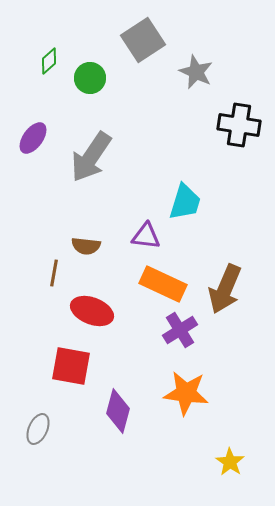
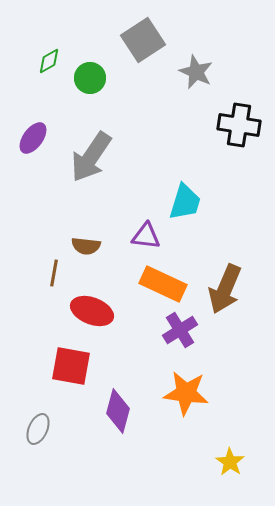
green diamond: rotated 12 degrees clockwise
